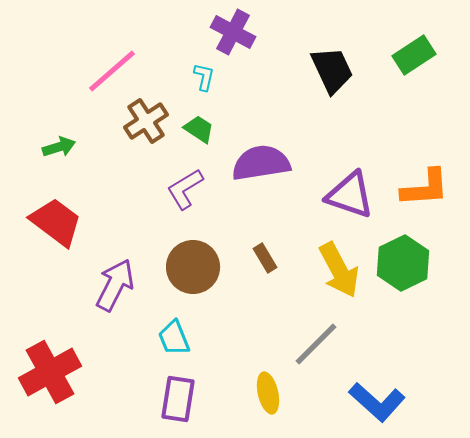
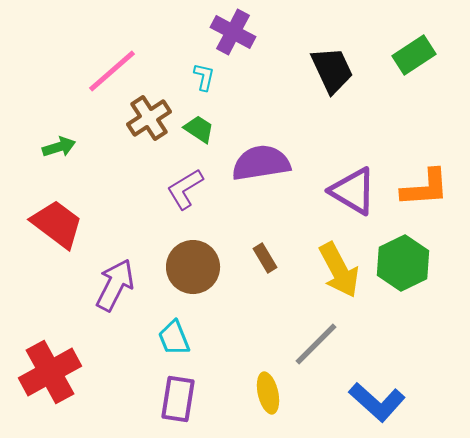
brown cross: moved 3 px right, 3 px up
purple triangle: moved 3 px right, 4 px up; rotated 12 degrees clockwise
red trapezoid: moved 1 px right, 2 px down
